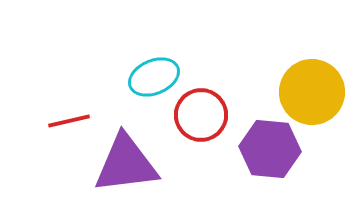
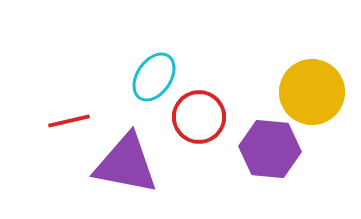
cyan ellipse: rotated 33 degrees counterclockwise
red circle: moved 2 px left, 2 px down
purple triangle: rotated 18 degrees clockwise
